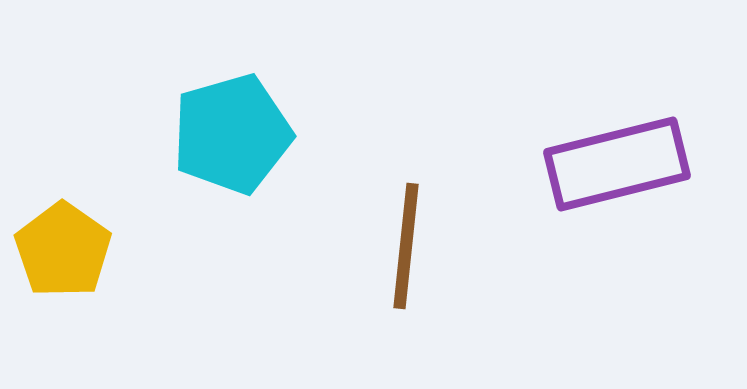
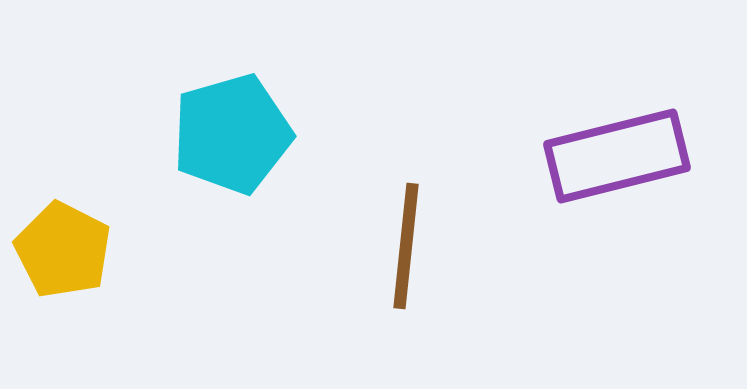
purple rectangle: moved 8 px up
yellow pentagon: rotated 8 degrees counterclockwise
